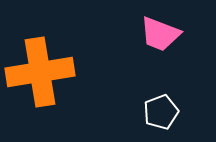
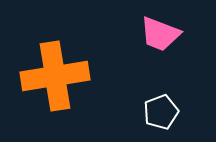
orange cross: moved 15 px right, 4 px down
